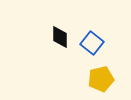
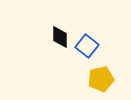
blue square: moved 5 px left, 3 px down
